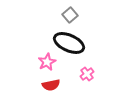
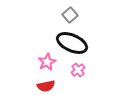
black ellipse: moved 3 px right
pink cross: moved 9 px left, 4 px up
red semicircle: moved 5 px left, 1 px down
